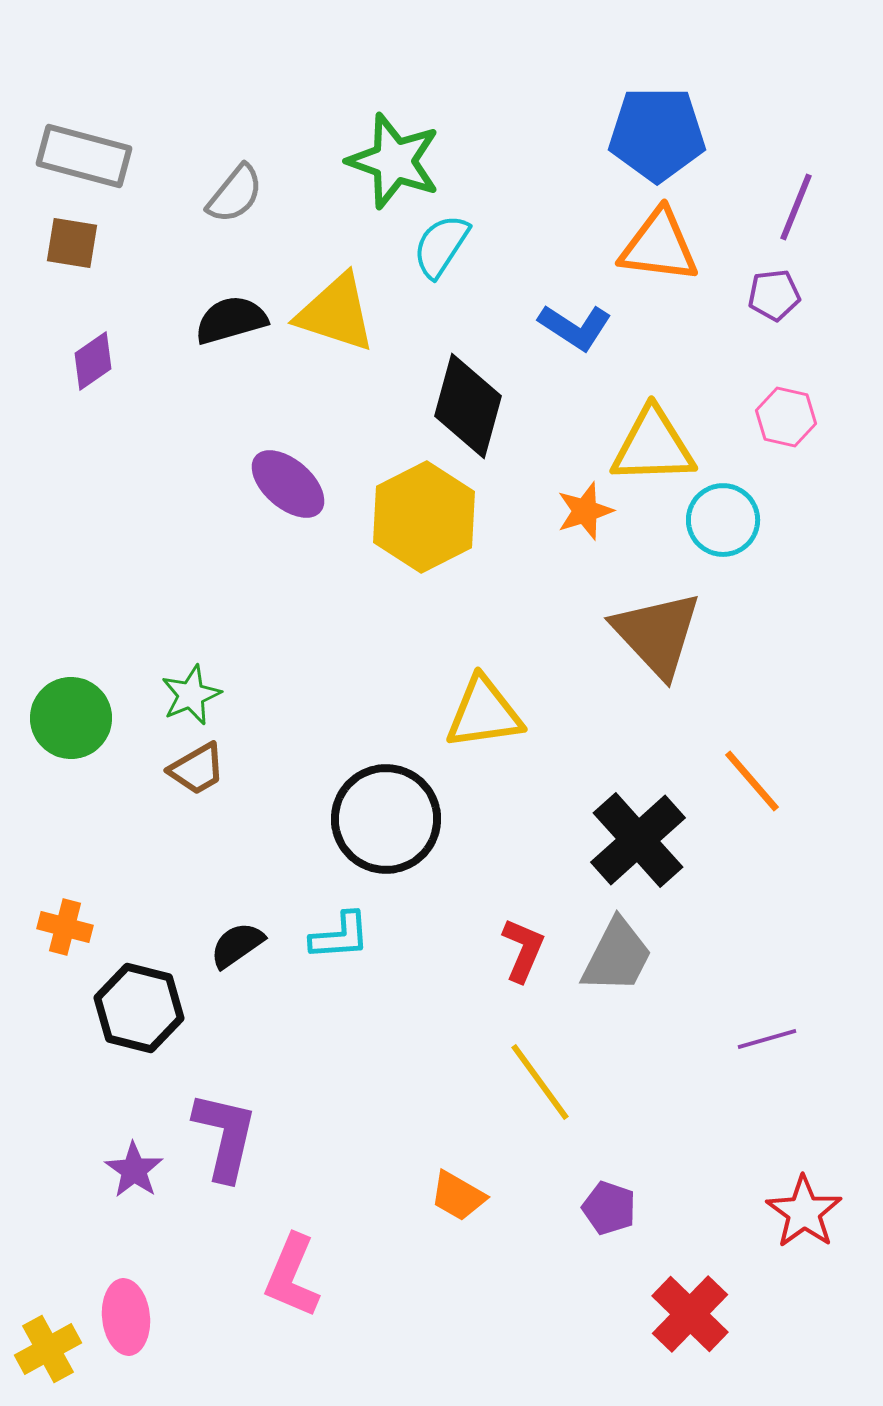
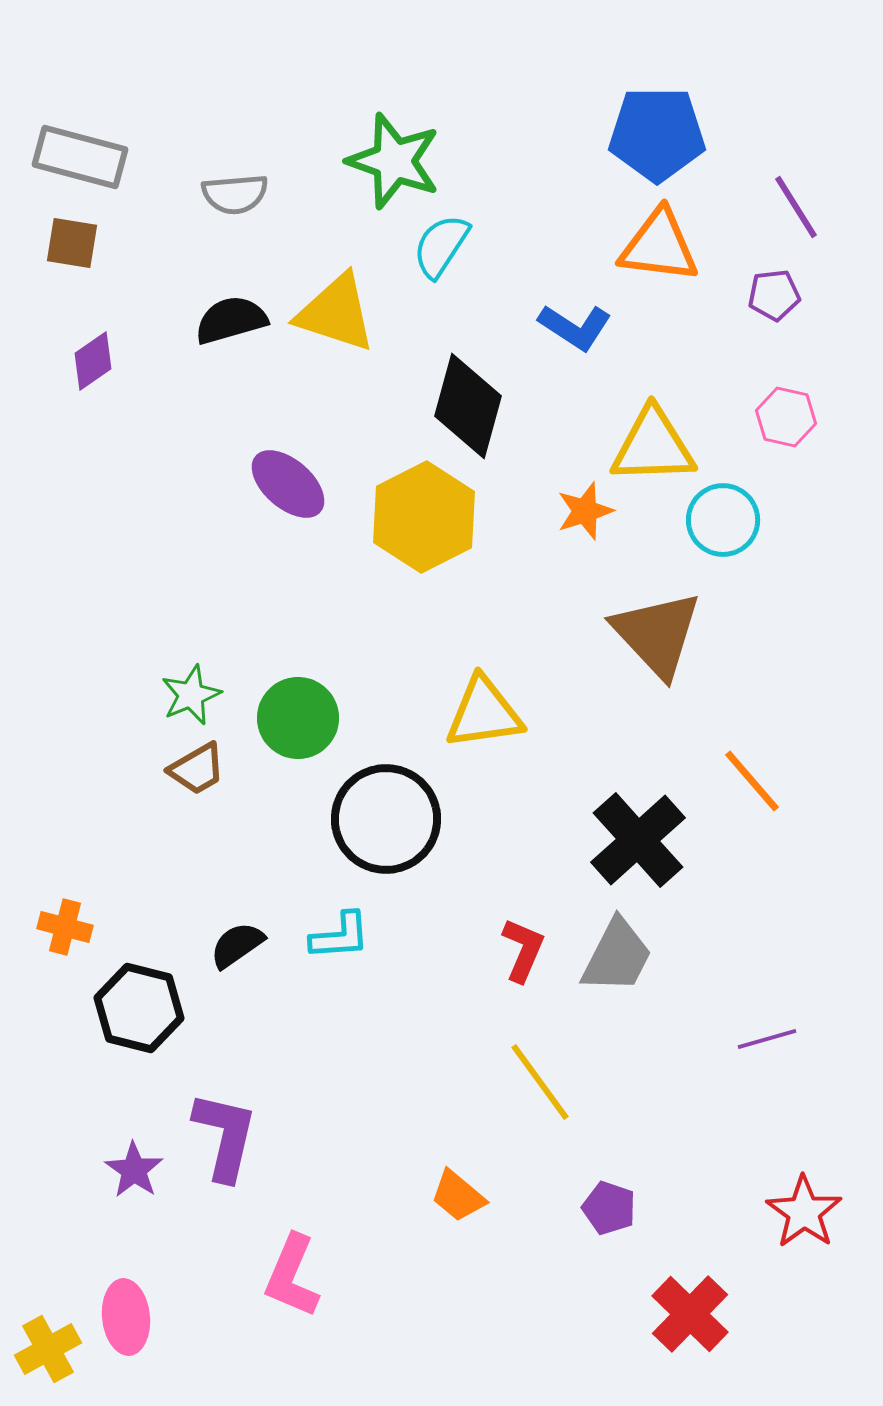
gray rectangle at (84, 156): moved 4 px left, 1 px down
gray semicircle at (235, 194): rotated 46 degrees clockwise
purple line at (796, 207): rotated 54 degrees counterclockwise
green circle at (71, 718): moved 227 px right
orange trapezoid at (458, 1196): rotated 10 degrees clockwise
